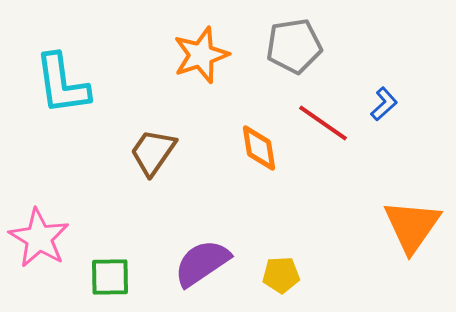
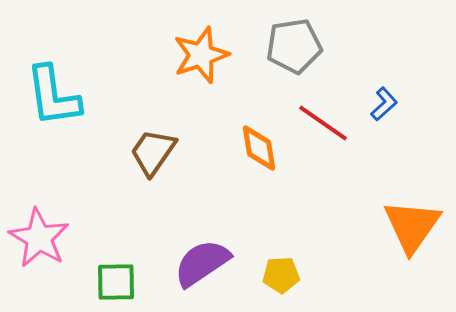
cyan L-shape: moved 9 px left, 12 px down
green square: moved 6 px right, 5 px down
